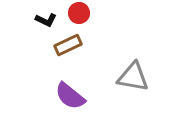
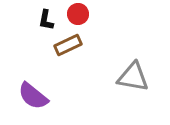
red circle: moved 1 px left, 1 px down
black L-shape: rotated 75 degrees clockwise
purple semicircle: moved 37 px left
